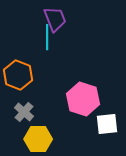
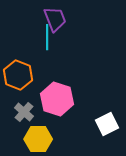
pink hexagon: moved 26 px left
white square: rotated 20 degrees counterclockwise
